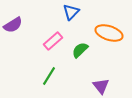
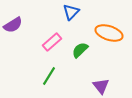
pink rectangle: moved 1 px left, 1 px down
